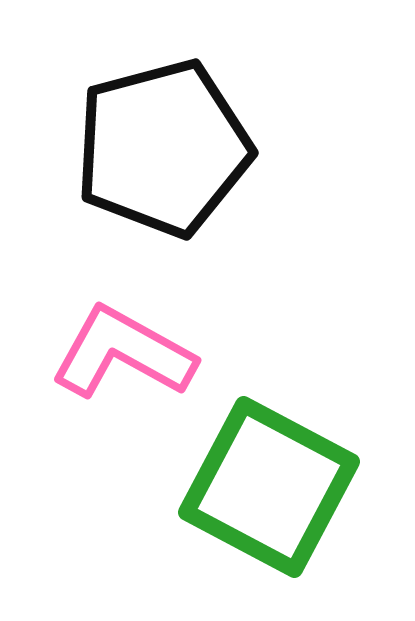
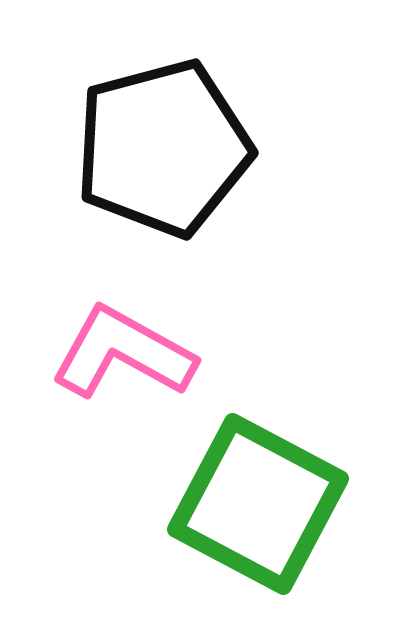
green square: moved 11 px left, 17 px down
